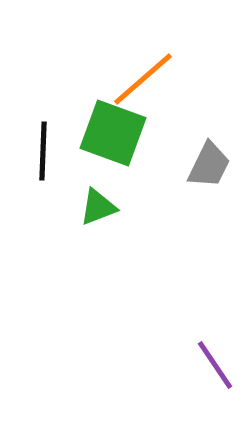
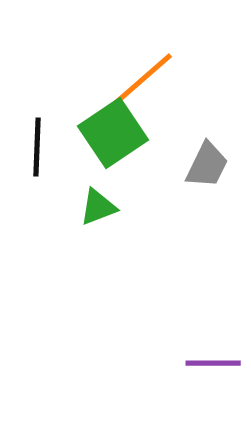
green square: rotated 36 degrees clockwise
black line: moved 6 px left, 4 px up
gray trapezoid: moved 2 px left
purple line: moved 2 px left, 2 px up; rotated 56 degrees counterclockwise
